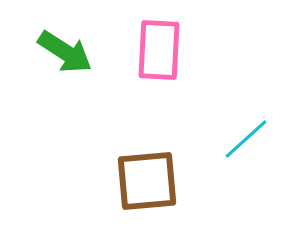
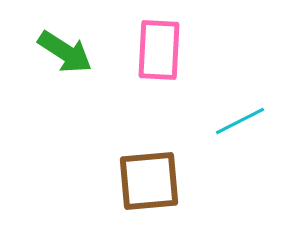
cyan line: moved 6 px left, 18 px up; rotated 15 degrees clockwise
brown square: moved 2 px right
